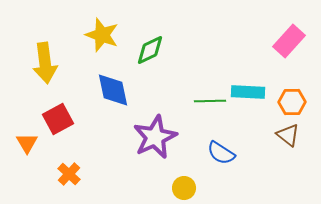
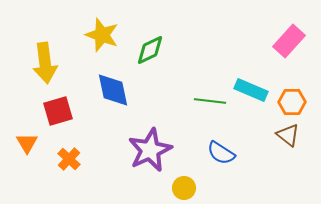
cyan rectangle: moved 3 px right, 2 px up; rotated 20 degrees clockwise
green line: rotated 8 degrees clockwise
red square: moved 8 px up; rotated 12 degrees clockwise
purple star: moved 5 px left, 13 px down
orange cross: moved 15 px up
